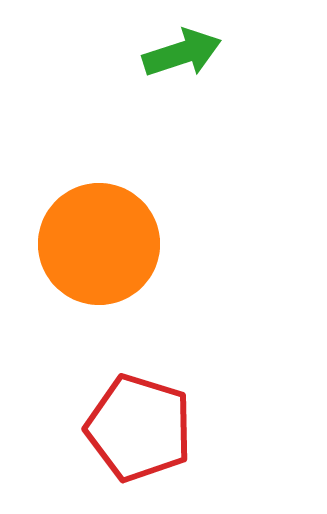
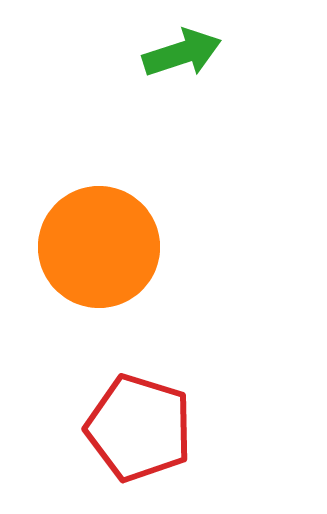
orange circle: moved 3 px down
